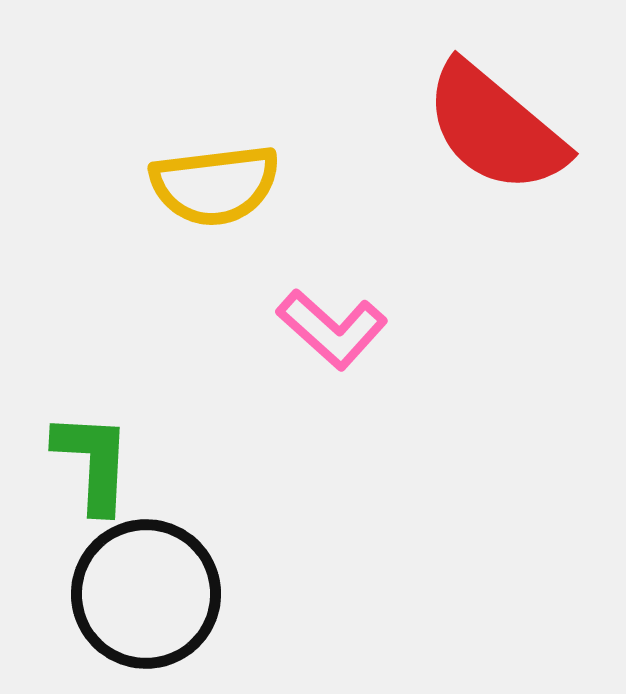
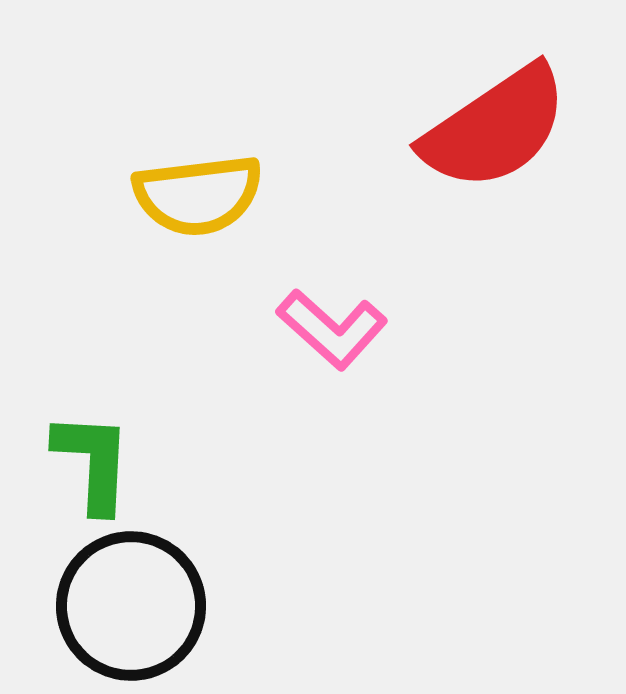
red semicircle: rotated 74 degrees counterclockwise
yellow semicircle: moved 17 px left, 10 px down
black circle: moved 15 px left, 12 px down
